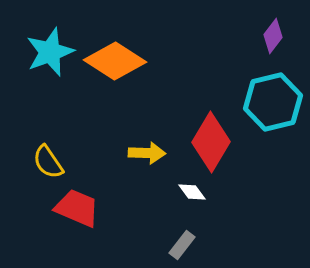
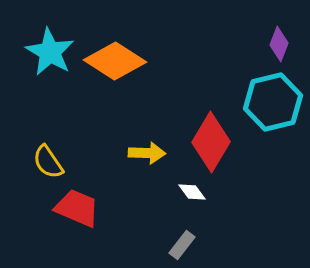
purple diamond: moved 6 px right, 8 px down; rotated 16 degrees counterclockwise
cyan star: rotated 21 degrees counterclockwise
